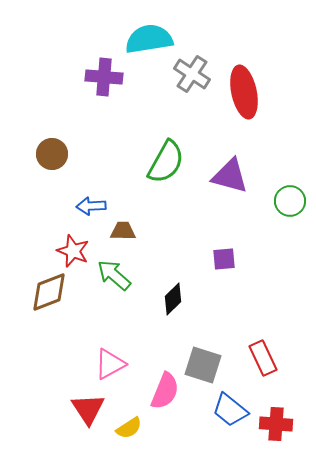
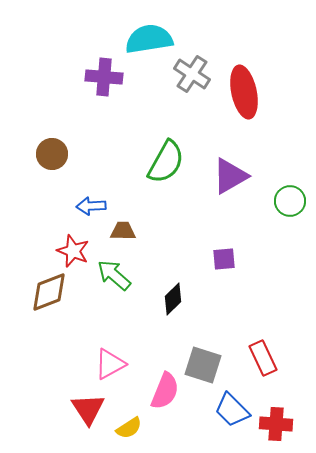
purple triangle: rotated 45 degrees counterclockwise
blue trapezoid: moved 2 px right; rotated 6 degrees clockwise
